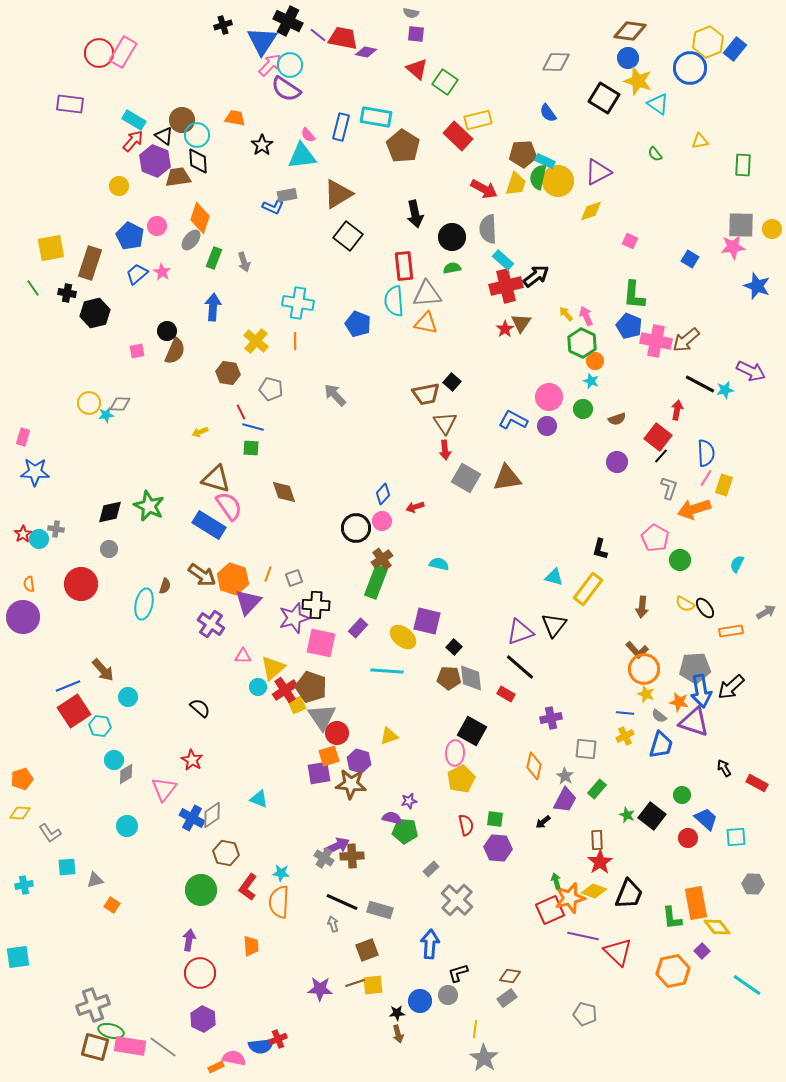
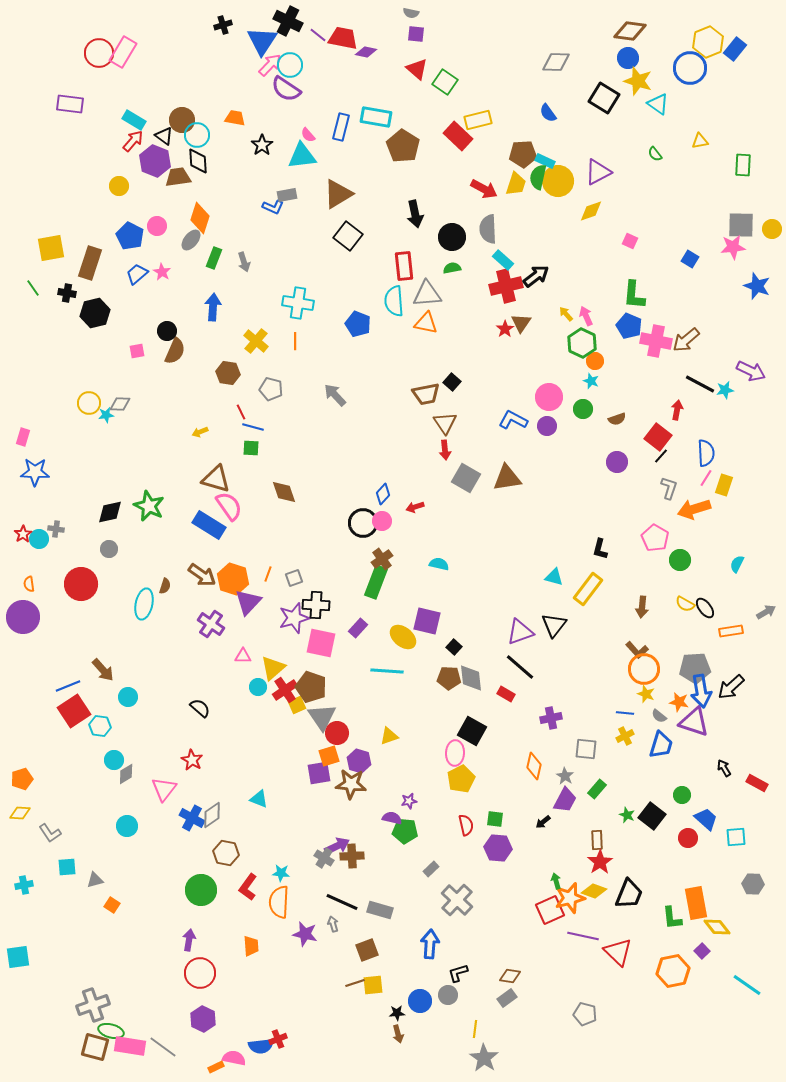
black circle at (356, 528): moved 7 px right, 5 px up
purple star at (320, 989): moved 15 px left, 55 px up; rotated 10 degrees clockwise
